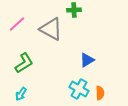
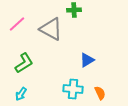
cyan cross: moved 6 px left; rotated 24 degrees counterclockwise
orange semicircle: rotated 24 degrees counterclockwise
